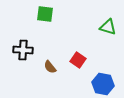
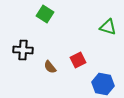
green square: rotated 24 degrees clockwise
red square: rotated 28 degrees clockwise
